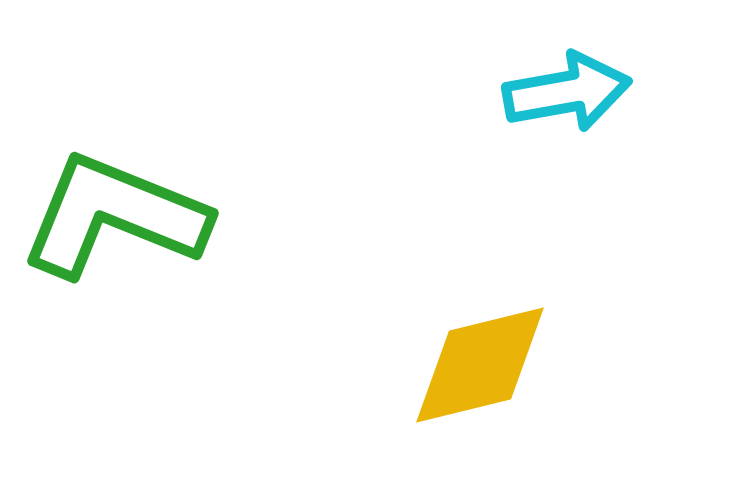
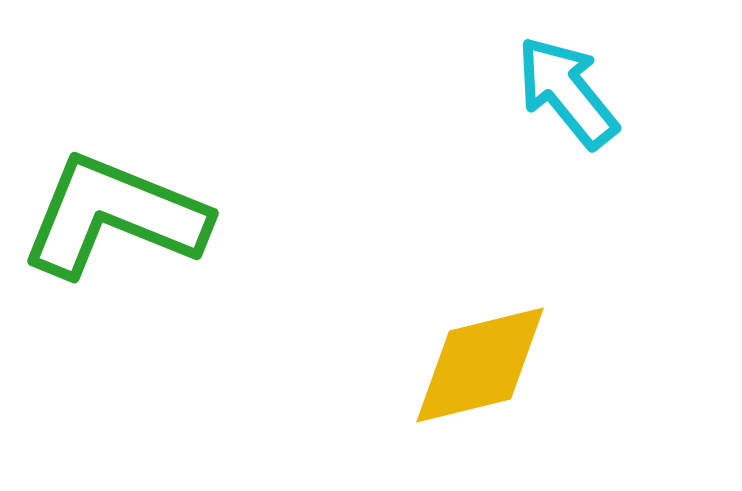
cyan arrow: rotated 119 degrees counterclockwise
